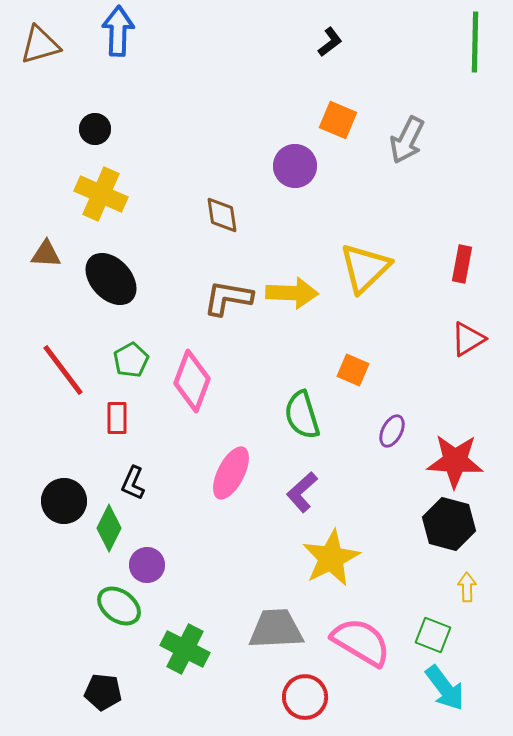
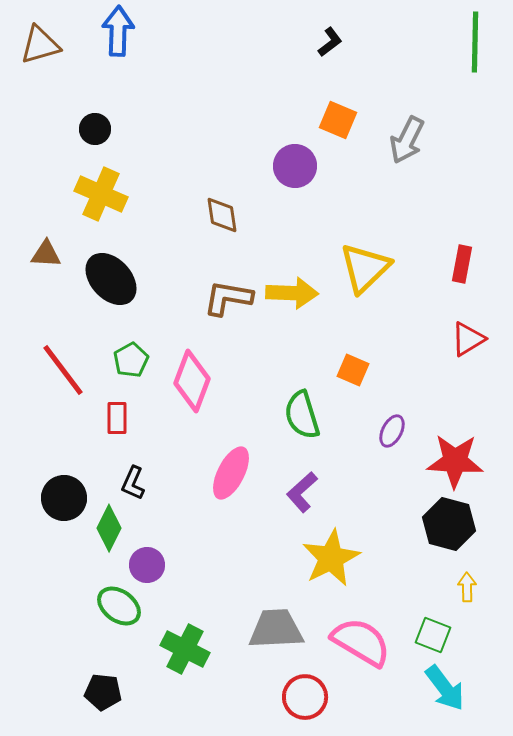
black circle at (64, 501): moved 3 px up
